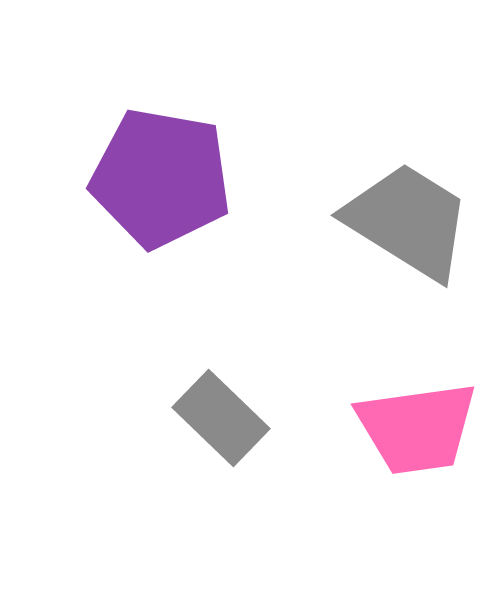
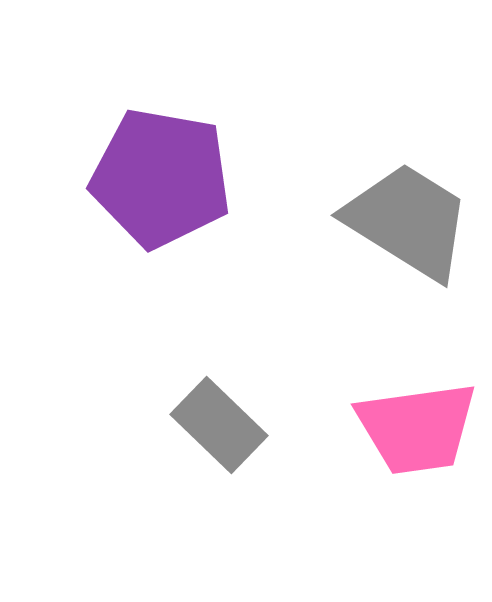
gray rectangle: moved 2 px left, 7 px down
